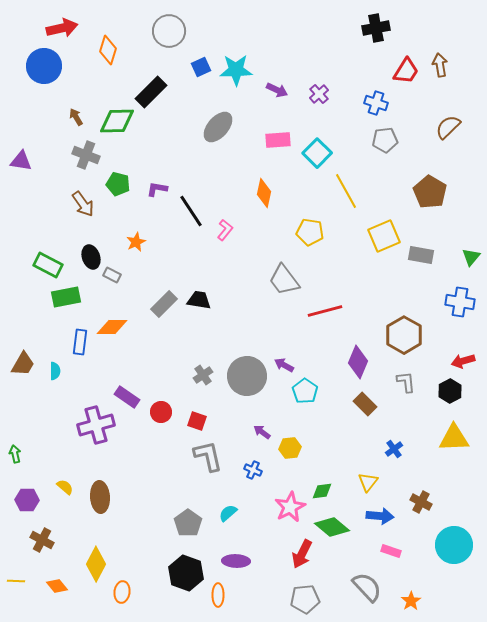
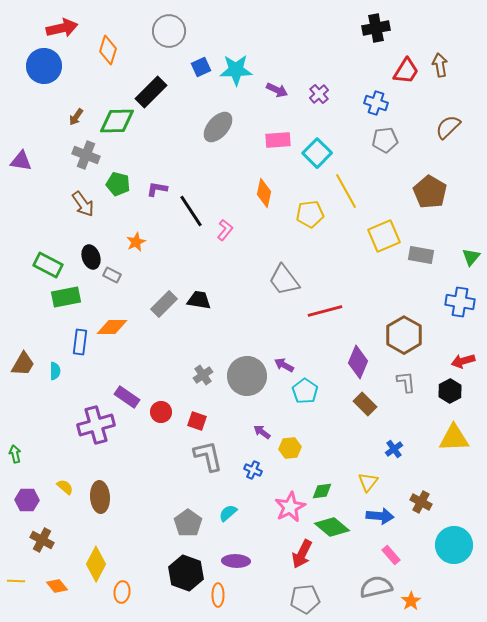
brown arrow at (76, 117): rotated 114 degrees counterclockwise
yellow pentagon at (310, 232): moved 18 px up; rotated 16 degrees counterclockwise
pink rectangle at (391, 551): moved 4 px down; rotated 30 degrees clockwise
gray semicircle at (367, 587): moved 9 px right; rotated 60 degrees counterclockwise
